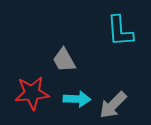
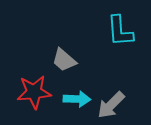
gray trapezoid: rotated 20 degrees counterclockwise
red star: moved 2 px right, 1 px up
gray arrow: moved 2 px left
